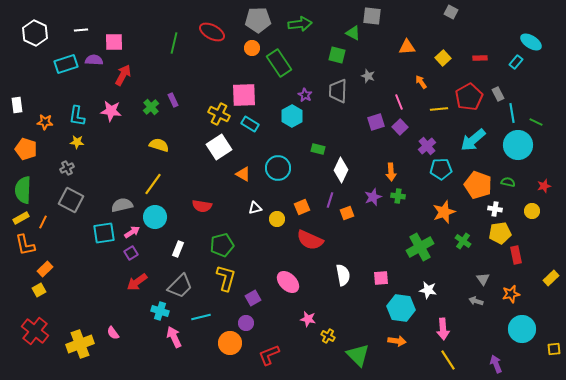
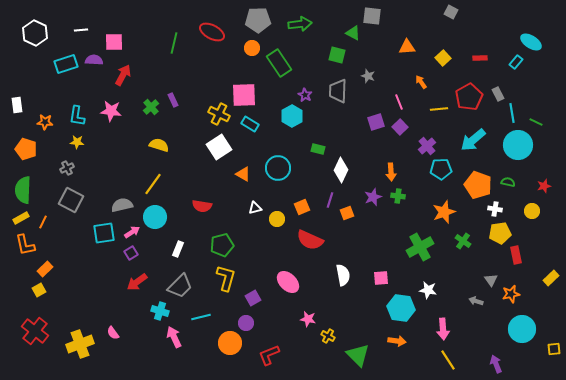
gray triangle at (483, 279): moved 8 px right, 1 px down
